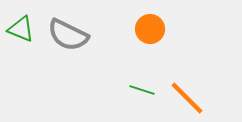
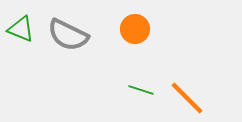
orange circle: moved 15 px left
green line: moved 1 px left
